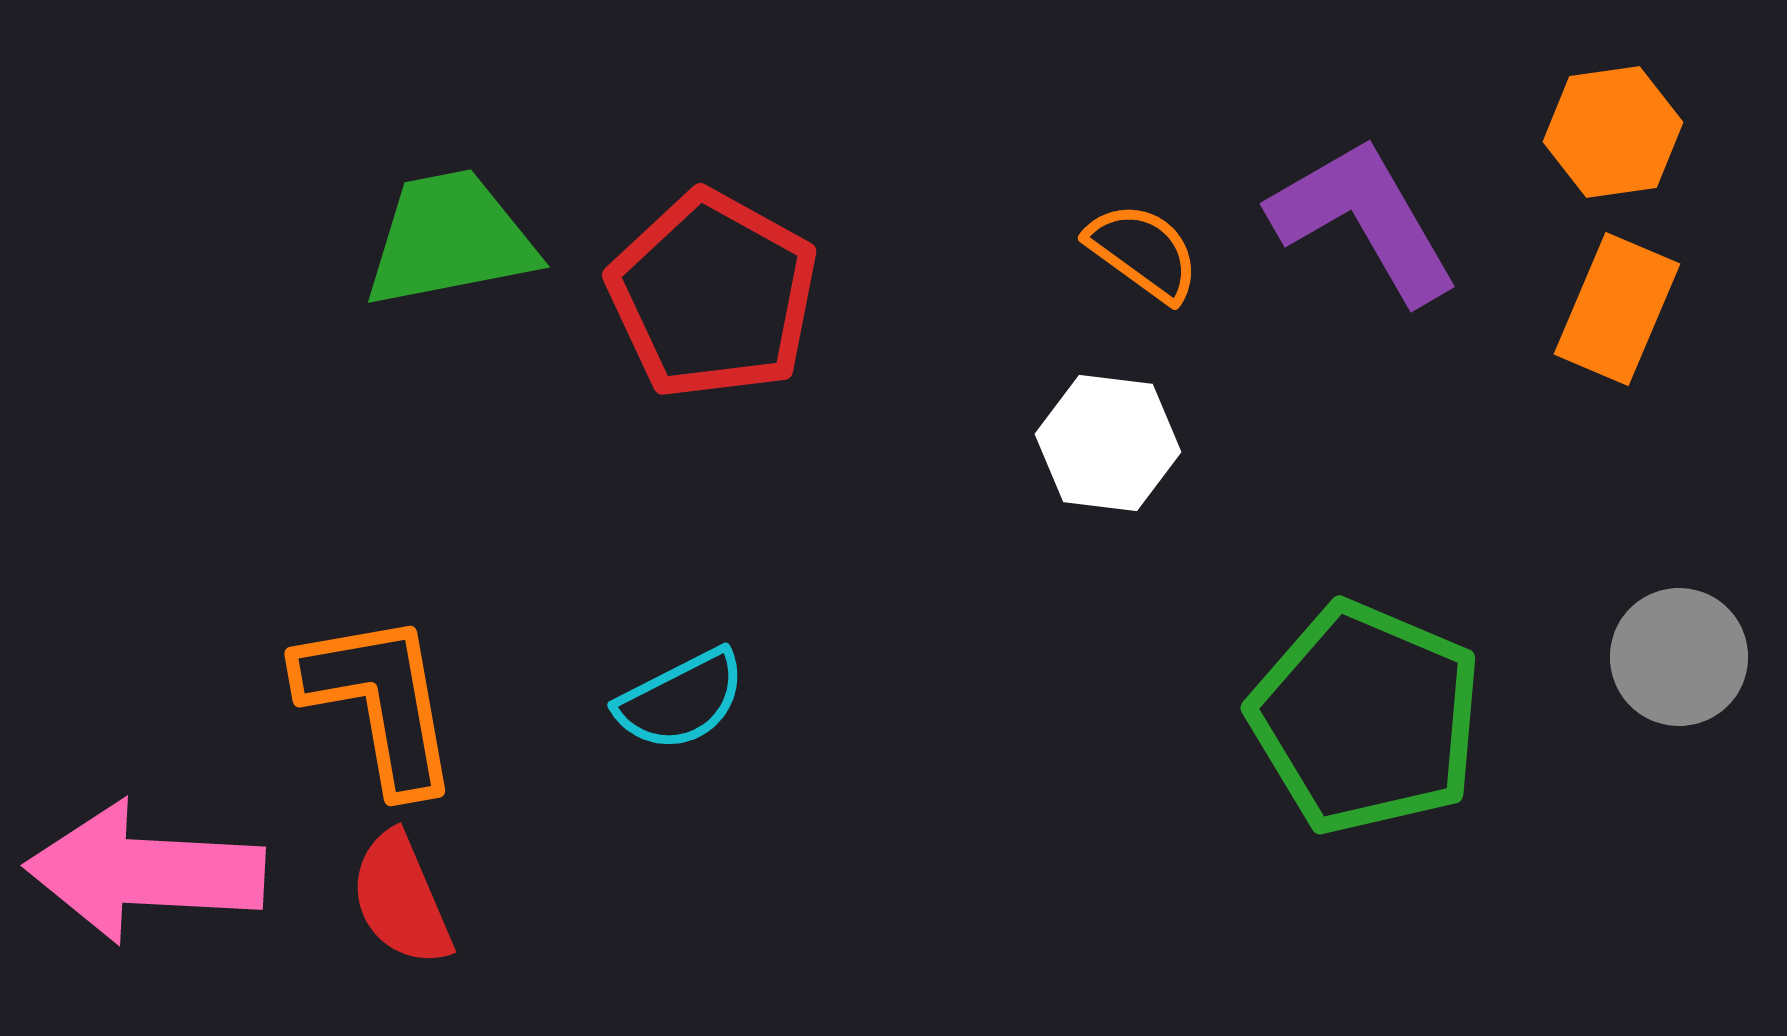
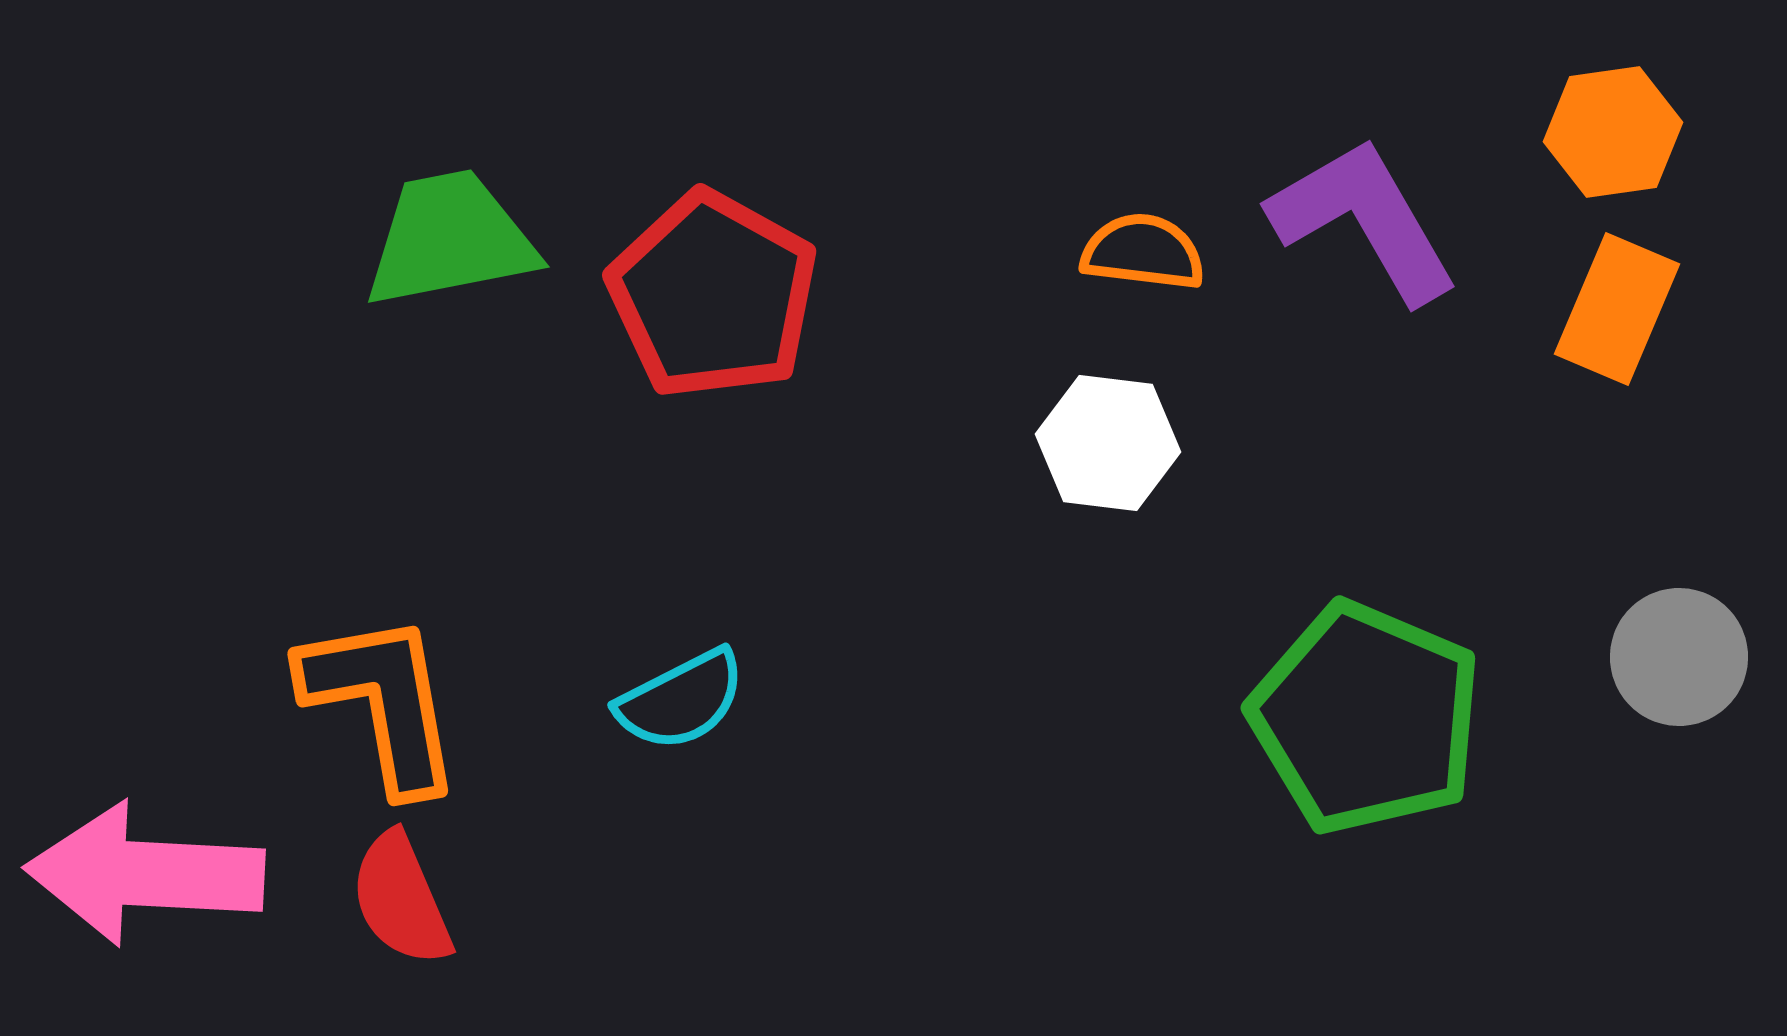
orange semicircle: rotated 29 degrees counterclockwise
orange L-shape: moved 3 px right
pink arrow: moved 2 px down
